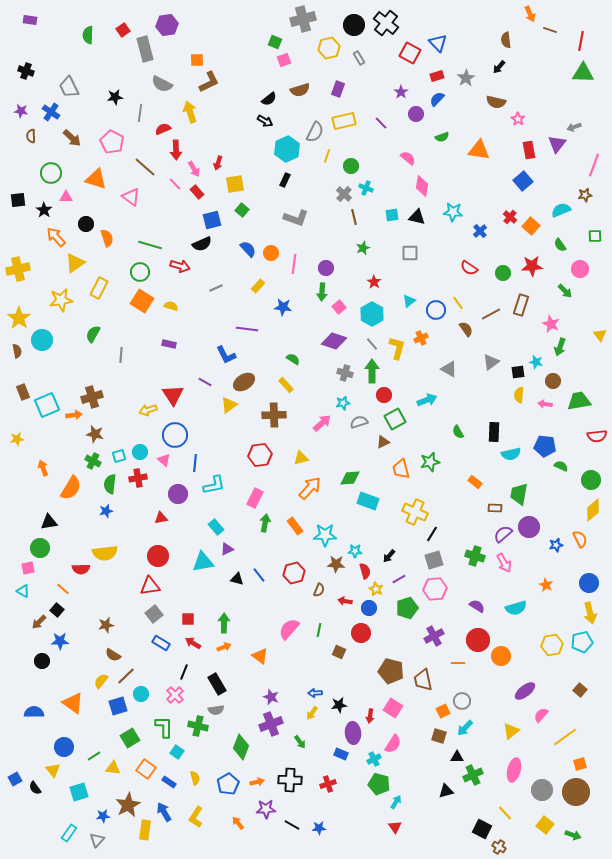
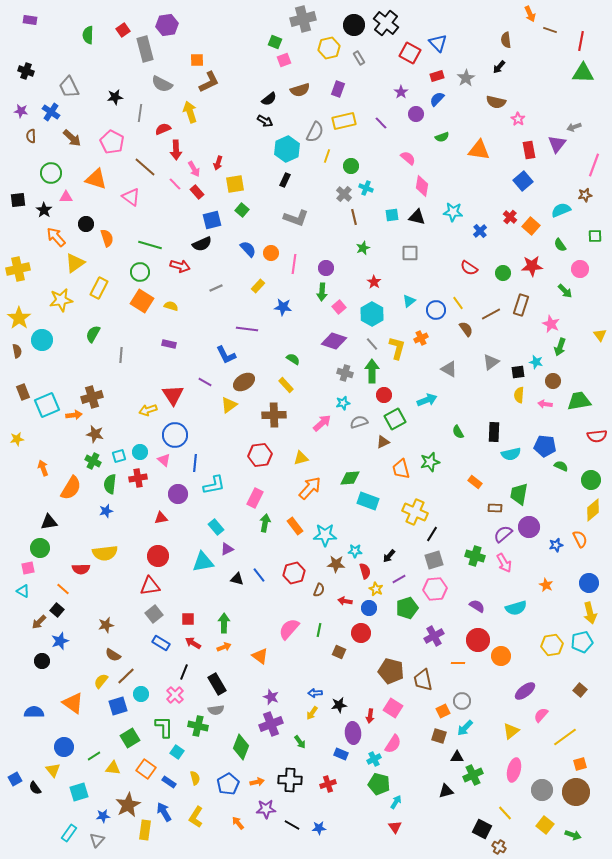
blue star at (60, 641): rotated 18 degrees counterclockwise
